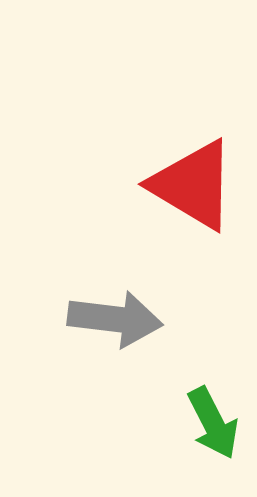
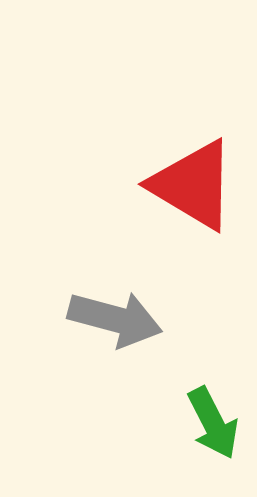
gray arrow: rotated 8 degrees clockwise
